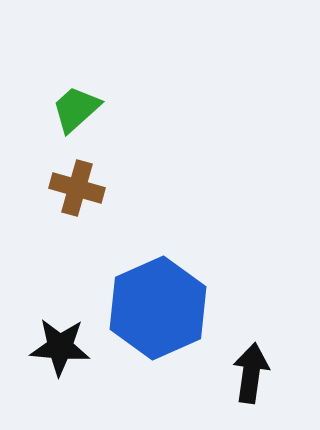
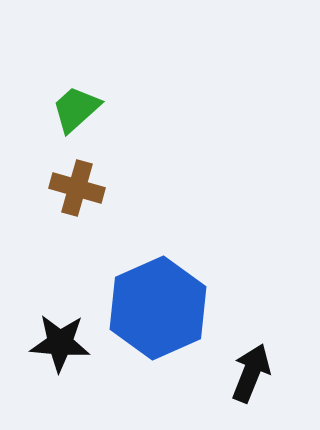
black star: moved 4 px up
black arrow: rotated 14 degrees clockwise
